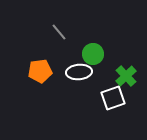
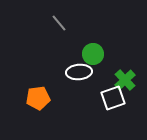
gray line: moved 9 px up
orange pentagon: moved 2 px left, 27 px down
green cross: moved 1 px left, 4 px down
